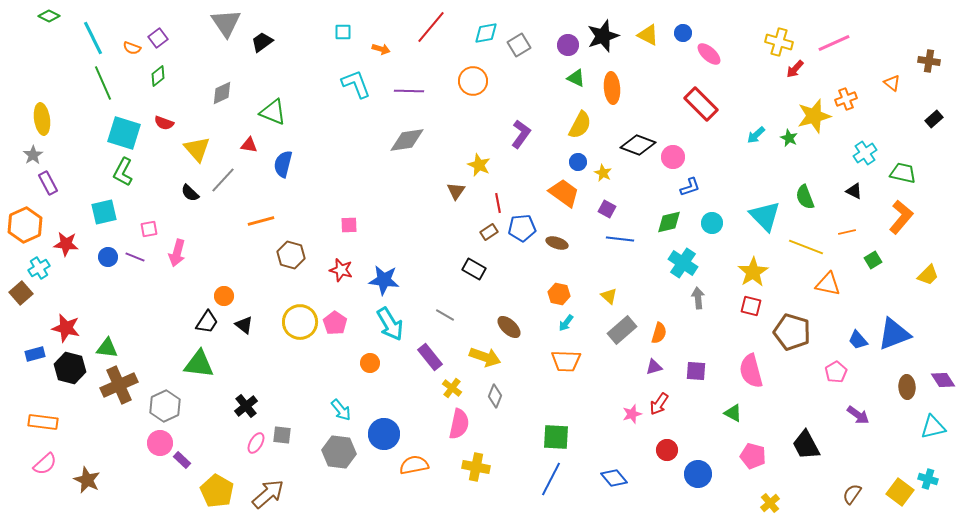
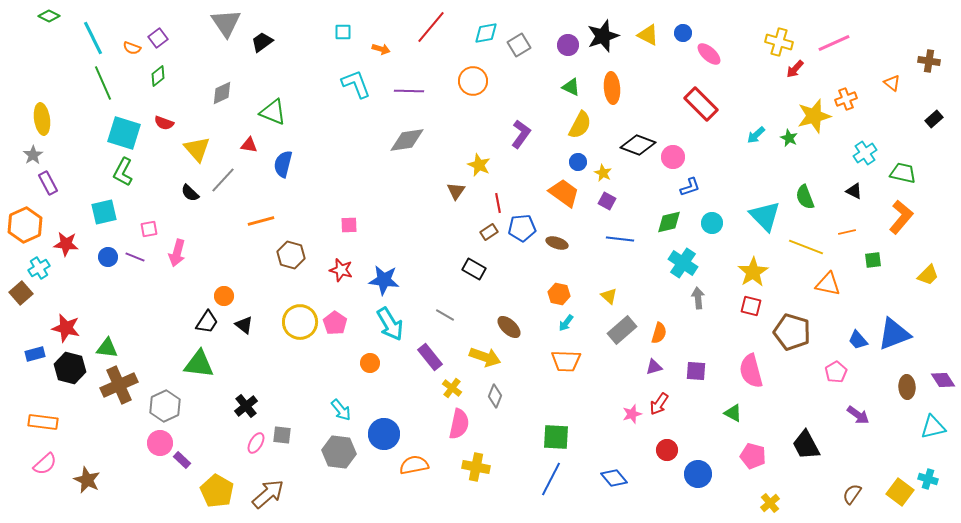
green triangle at (576, 78): moved 5 px left, 9 px down
purple square at (607, 209): moved 8 px up
green square at (873, 260): rotated 24 degrees clockwise
